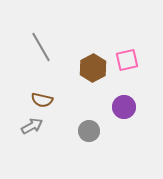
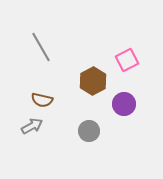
pink square: rotated 15 degrees counterclockwise
brown hexagon: moved 13 px down
purple circle: moved 3 px up
